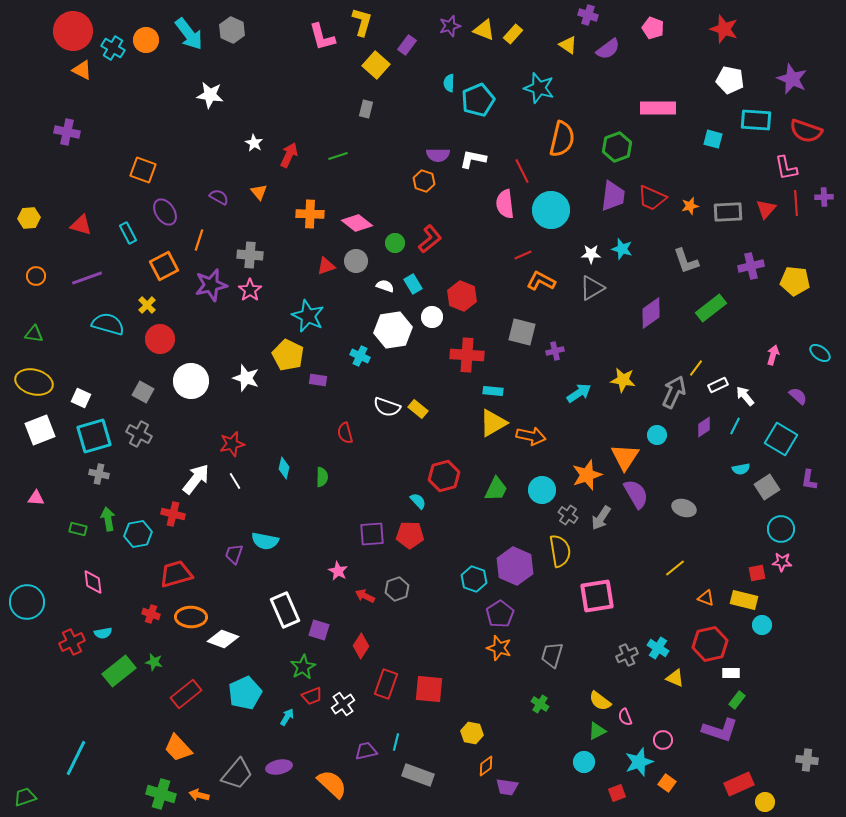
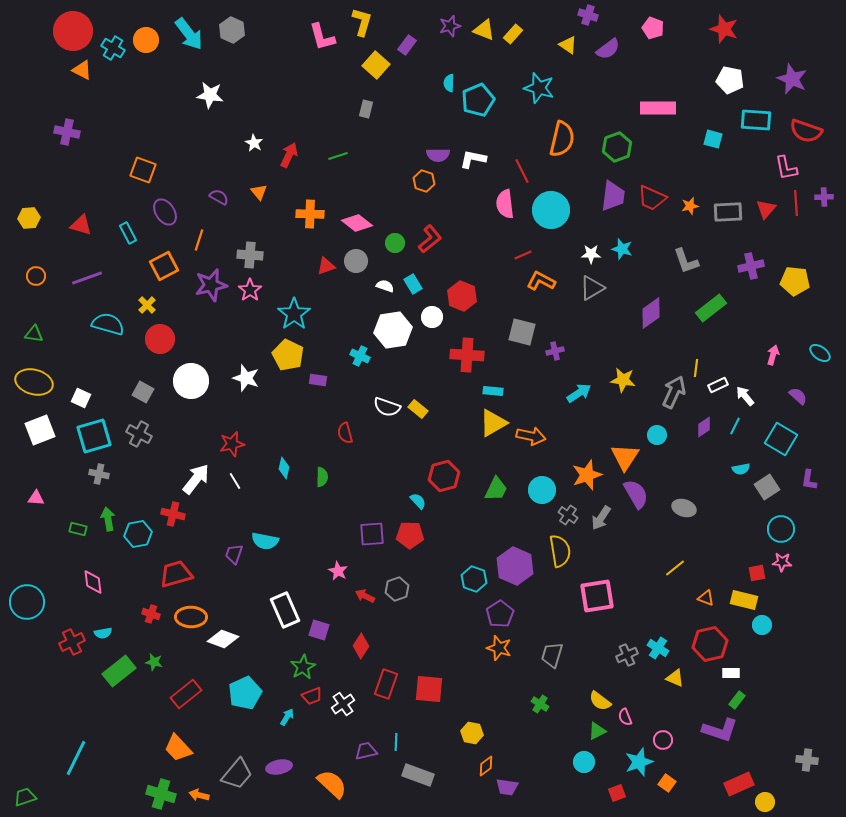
cyan star at (308, 316): moved 14 px left, 2 px up; rotated 12 degrees clockwise
yellow line at (696, 368): rotated 30 degrees counterclockwise
cyan line at (396, 742): rotated 12 degrees counterclockwise
